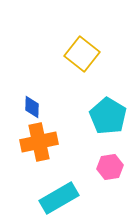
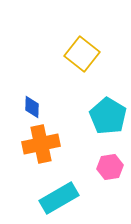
orange cross: moved 2 px right, 2 px down
